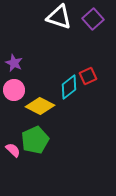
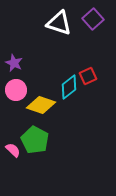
white triangle: moved 6 px down
pink circle: moved 2 px right
yellow diamond: moved 1 px right, 1 px up; rotated 8 degrees counterclockwise
green pentagon: rotated 20 degrees counterclockwise
